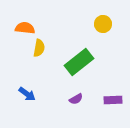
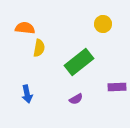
blue arrow: rotated 42 degrees clockwise
purple rectangle: moved 4 px right, 13 px up
